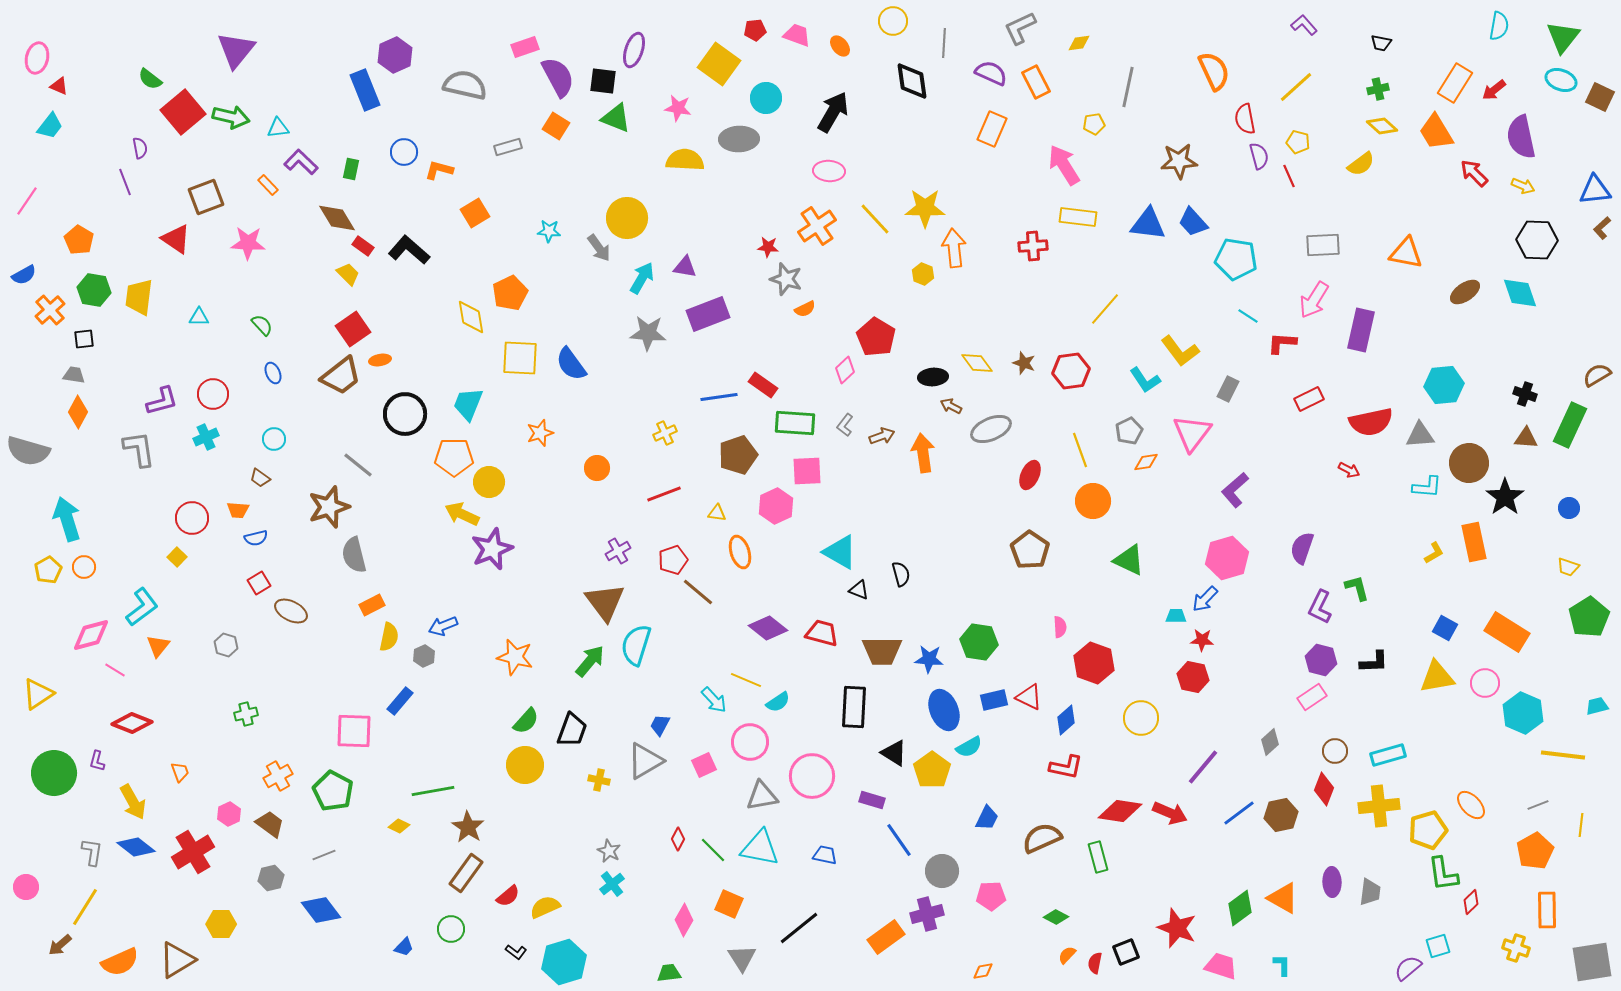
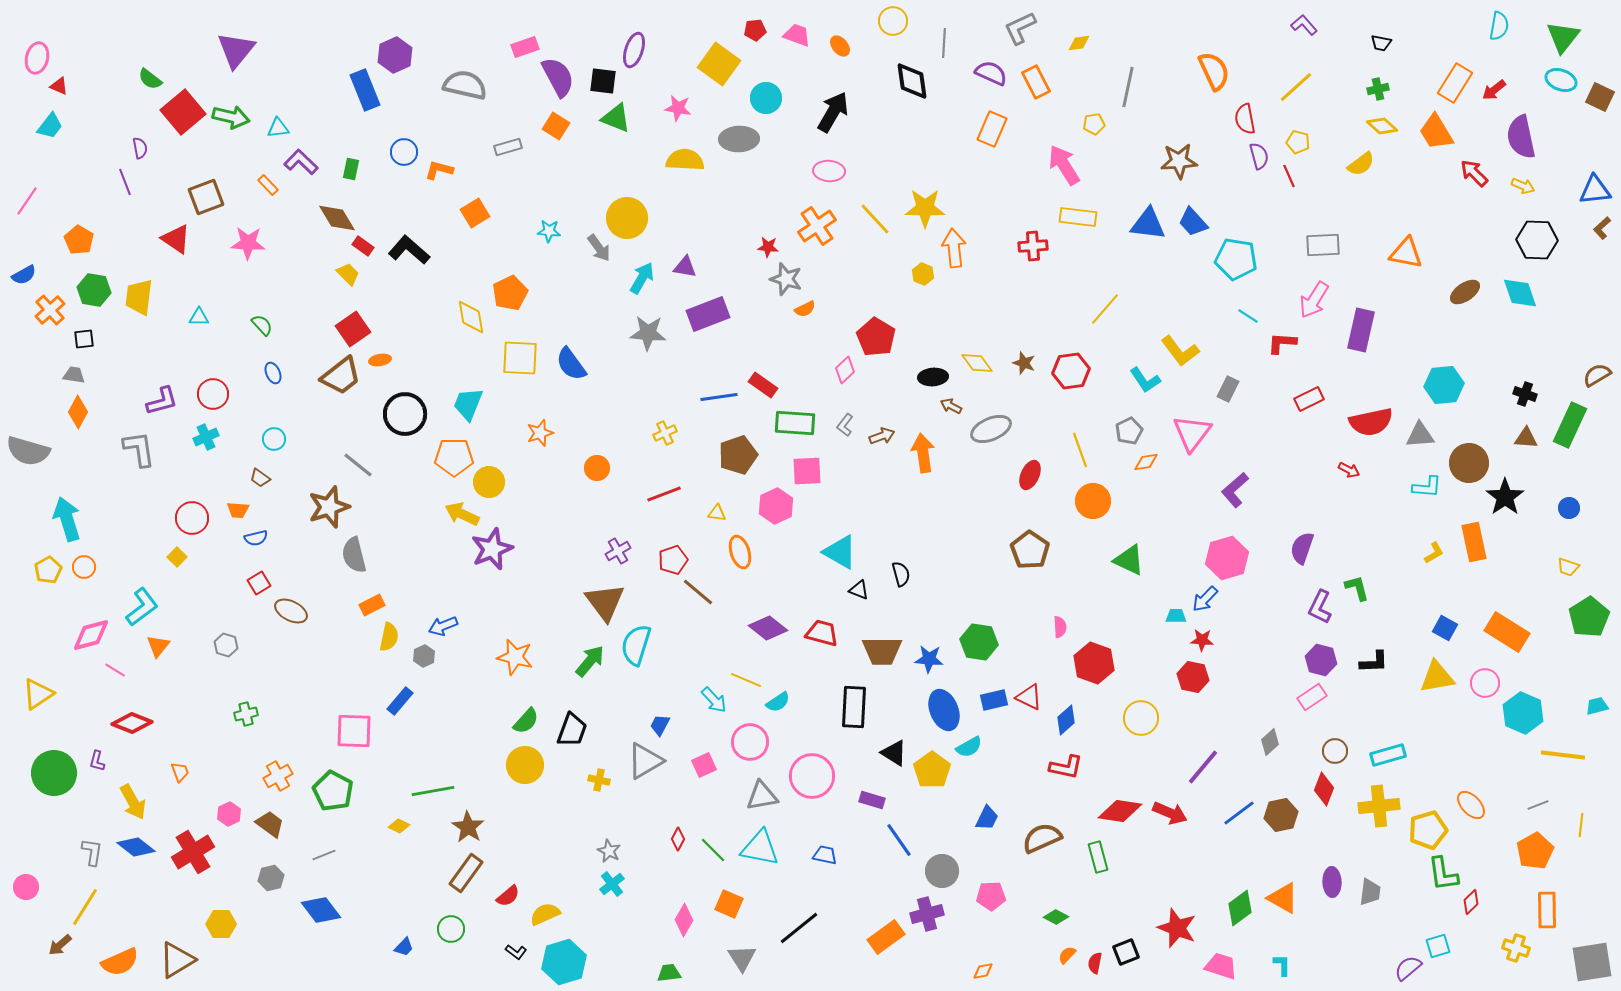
yellow semicircle at (545, 907): moved 7 px down
